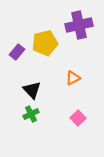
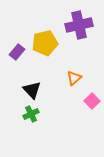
orange triangle: moved 1 px right; rotated 14 degrees counterclockwise
pink square: moved 14 px right, 17 px up
